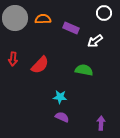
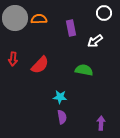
orange semicircle: moved 4 px left
purple rectangle: rotated 56 degrees clockwise
purple semicircle: rotated 56 degrees clockwise
